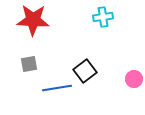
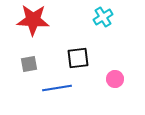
cyan cross: rotated 24 degrees counterclockwise
black square: moved 7 px left, 13 px up; rotated 30 degrees clockwise
pink circle: moved 19 px left
